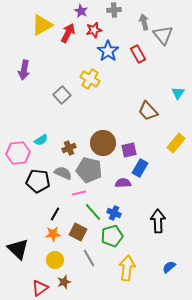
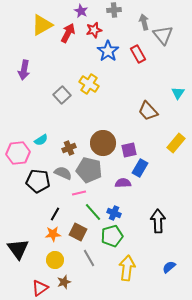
yellow cross: moved 1 px left, 5 px down
black triangle: rotated 10 degrees clockwise
